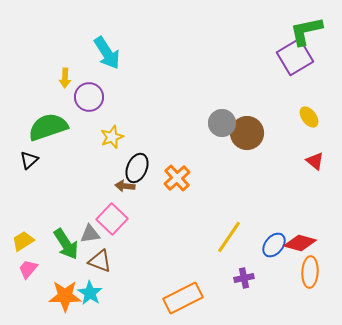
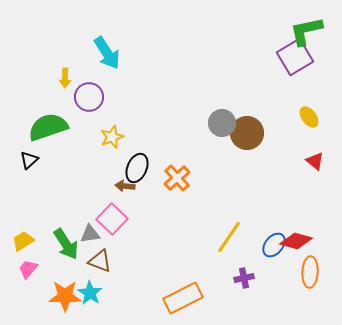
red diamond: moved 4 px left, 2 px up
